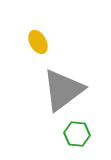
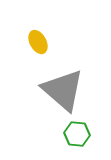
gray triangle: rotated 42 degrees counterclockwise
